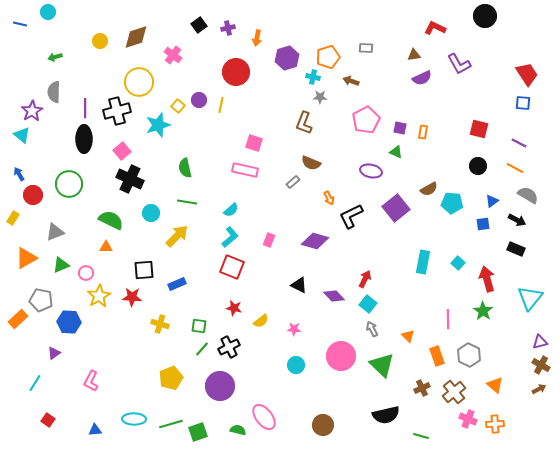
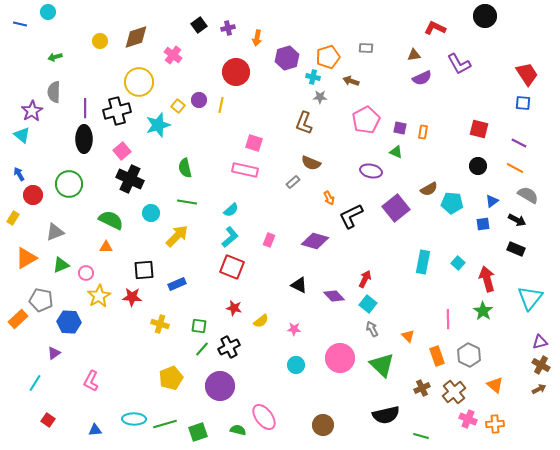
pink circle at (341, 356): moved 1 px left, 2 px down
green line at (171, 424): moved 6 px left
